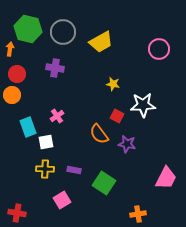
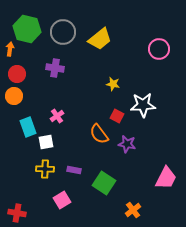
green hexagon: moved 1 px left
yellow trapezoid: moved 1 px left, 3 px up; rotated 10 degrees counterclockwise
orange circle: moved 2 px right, 1 px down
orange cross: moved 5 px left, 4 px up; rotated 28 degrees counterclockwise
